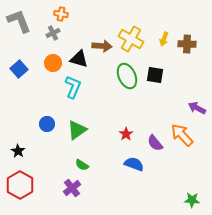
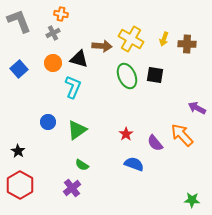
blue circle: moved 1 px right, 2 px up
